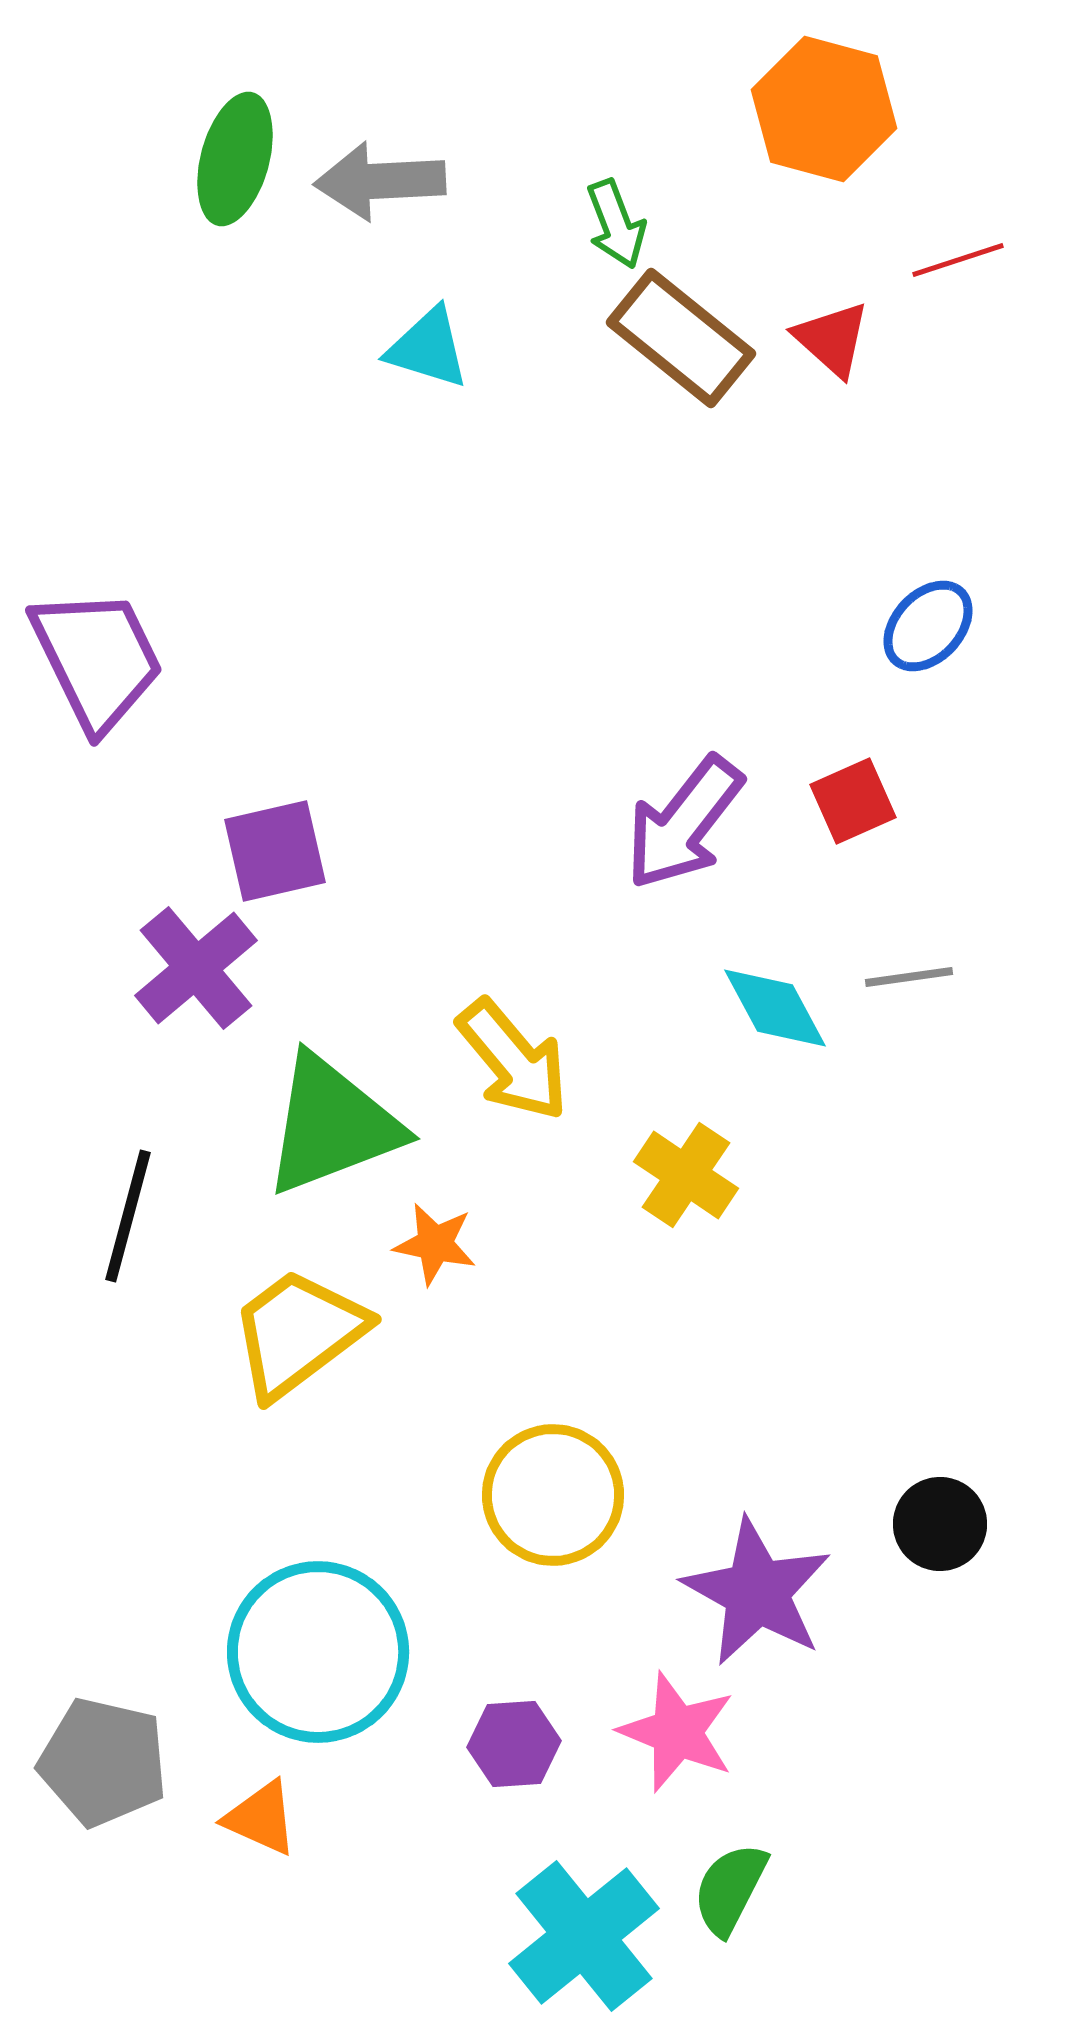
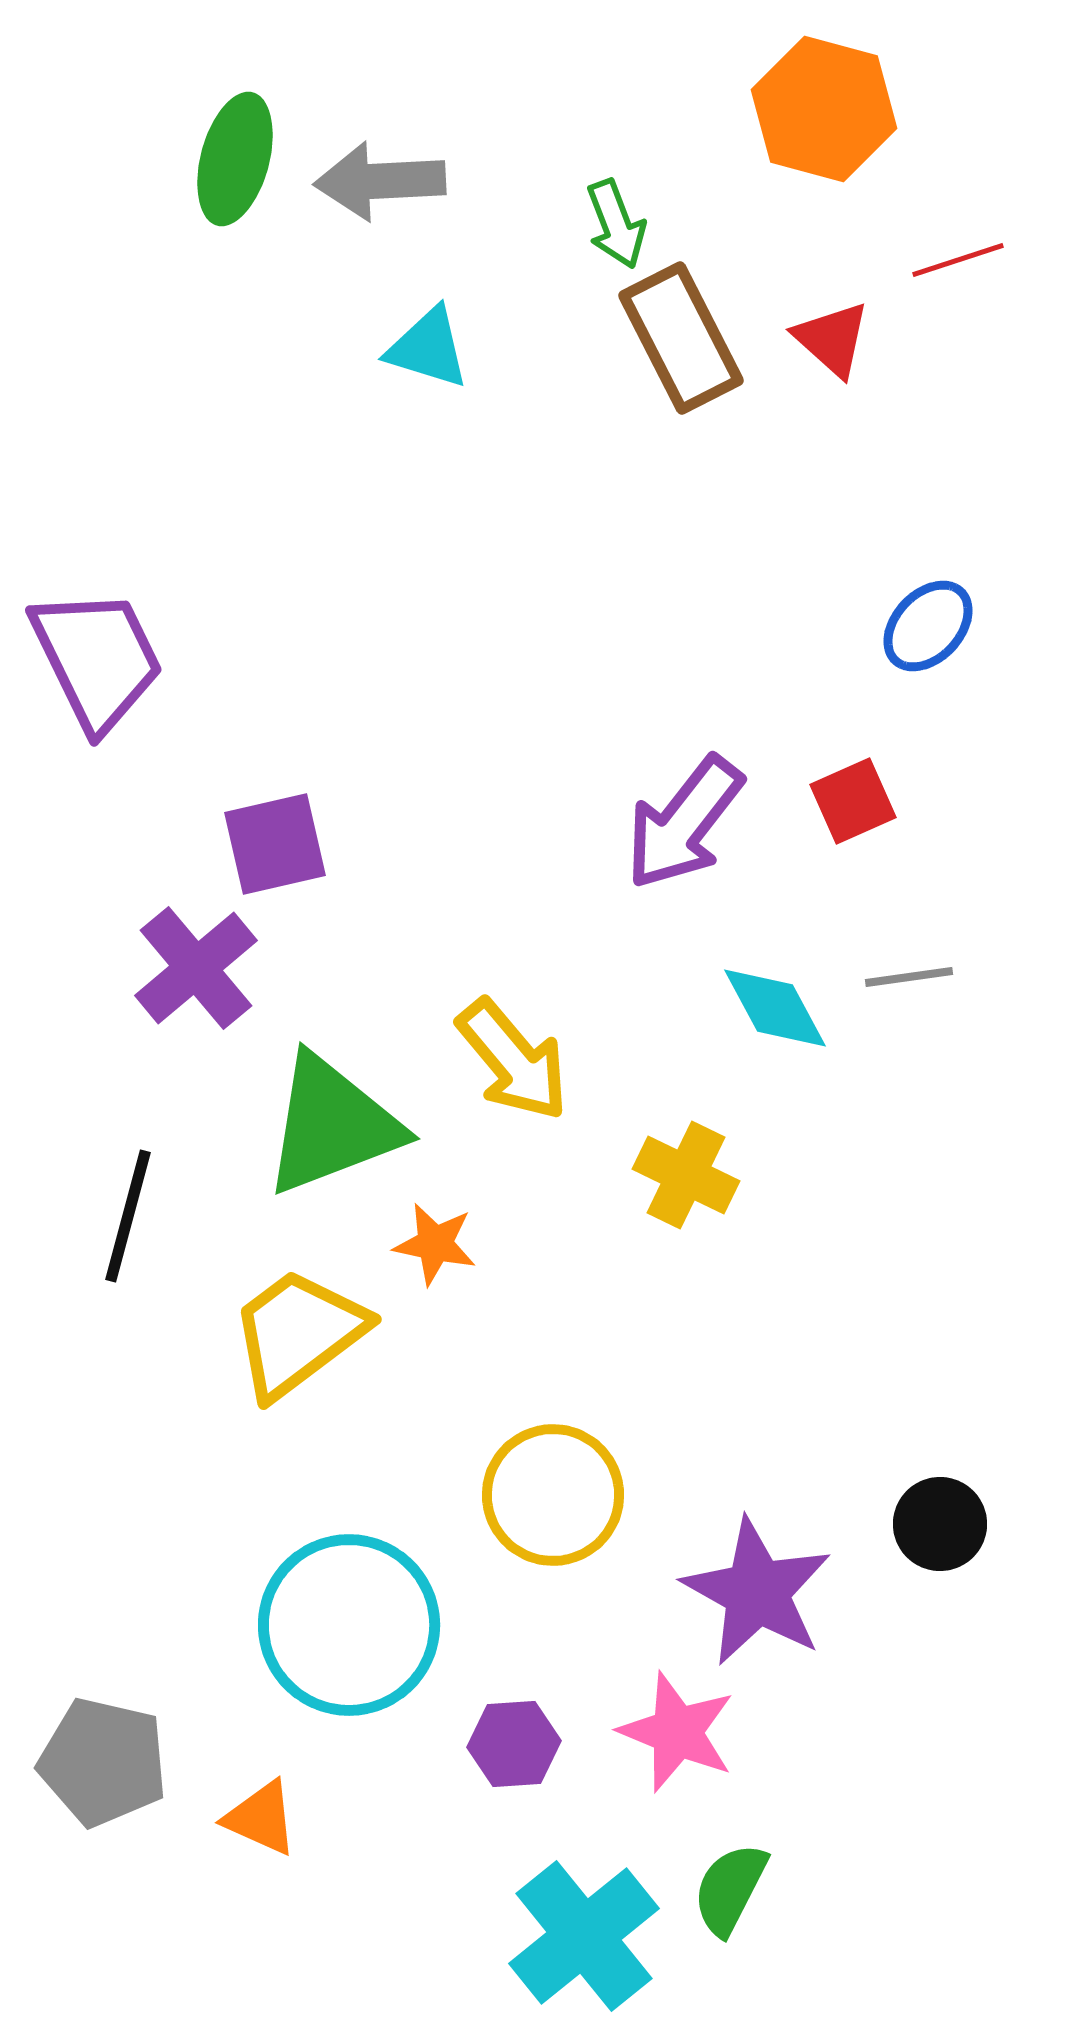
brown rectangle: rotated 24 degrees clockwise
purple square: moved 7 px up
yellow cross: rotated 8 degrees counterclockwise
cyan circle: moved 31 px right, 27 px up
